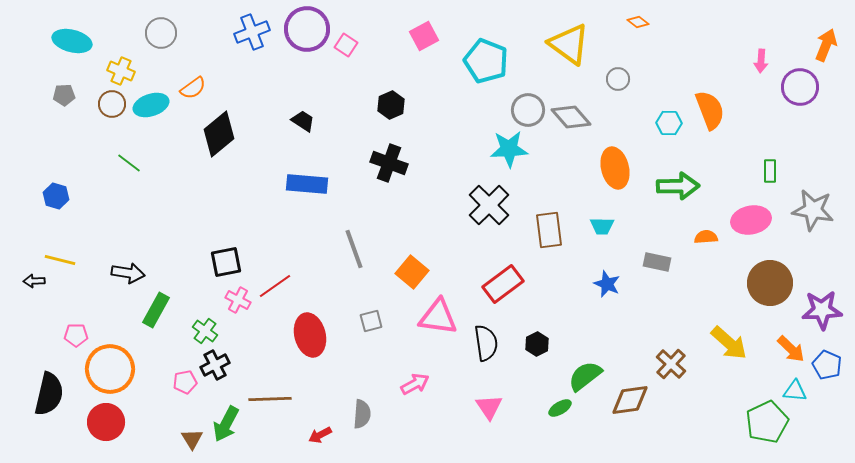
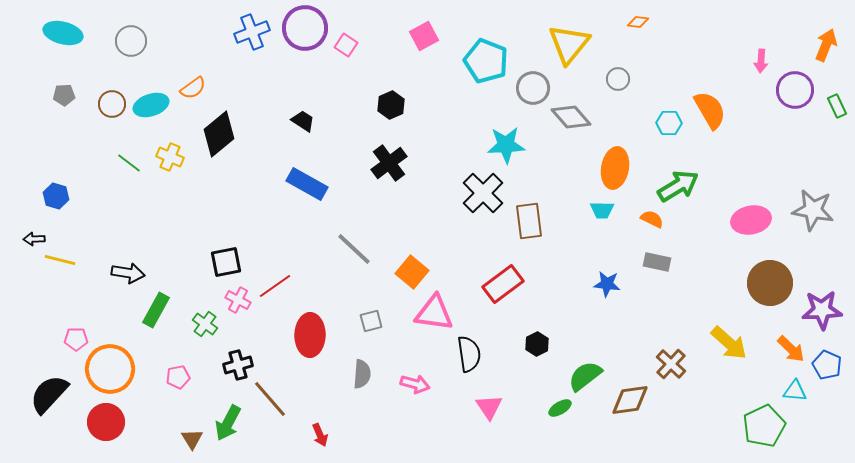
orange diamond at (638, 22): rotated 30 degrees counterclockwise
purple circle at (307, 29): moved 2 px left, 1 px up
gray circle at (161, 33): moved 30 px left, 8 px down
cyan ellipse at (72, 41): moved 9 px left, 8 px up
yellow triangle at (569, 44): rotated 33 degrees clockwise
yellow cross at (121, 71): moved 49 px right, 86 px down
purple circle at (800, 87): moved 5 px left, 3 px down
gray circle at (528, 110): moved 5 px right, 22 px up
orange semicircle at (710, 110): rotated 9 degrees counterclockwise
cyan star at (509, 149): moved 3 px left, 4 px up
black cross at (389, 163): rotated 33 degrees clockwise
orange ellipse at (615, 168): rotated 24 degrees clockwise
green rectangle at (770, 171): moved 67 px right, 65 px up; rotated 25 degrees counterclockwise
blue rectangle at (307, 184): rotated 24 degrees clockwise
green arrow at (678, 186): rotated 30 degrees counterclockwise
black cross at (489, 205): moved 6 px left, 12 px up
cyan trapezoid at (602, 226): moved 16 px up
brown rectangle at (549, 230): moved 20 px left, 9 px up
orange semicircle at (706, 237): moved 54 px left, 18 px up; rotated 30 degrees clockwise
gray line at (354, 249): rotated 27 degrees counterclockwise
black arrow at (34, 281): moved 42 px up
blue star at (607, 284): rotated 16 degrees counterclockwise
pink triangle at (438, 317): moved 4 px left, 4 px up
green cross at (205, 331): moved 7 px up
pink pentagon at (76, 335): moved 4 px down
red ellipse at (310, 335): rotated 15 degrees clockwise
black semicircle at (486, 343): moved 17 px left, 11 px down
black cross at (215, 365): moved 23 px right; rotated 12 degrees clockwise
pink pentagon at (185, 382): moved 7 px left, 5 px up
pink arrow at (415, 384): rotated 44 degrees clockwise
black semicircle at (49, 394): rotated 150 degrees counterclockwise
brown line at (270, 399): rotated 51 degrees clockwise
gray semicircle at (362, 414): moved 40 px up
green pentagon at (767, 422): moved 3 px left, 4 px down
green arrow at (226, 424): moved 2 px right, 1 px up
red arrow at (320, 435): rotated 85 degrees counterclockwise
